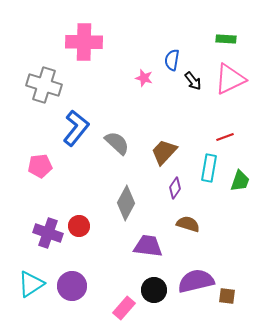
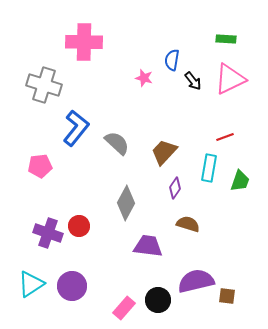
black circle: moved 4 px right, 10 px down
